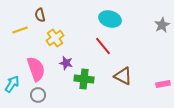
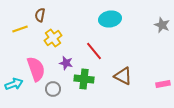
brown semicircle: rotated 24 degrees clockwise
cyan ellipse: rotated 25 degrees counterclockwise
gray star: rotated 21 degrees counterclockwise
yellow line: moved 1 px up
yellow cross: moved 2 px left
red line: moved 9 px left, 5 px down
cyan arrow: moved 2 px right; rotated 36 degrees clockwise
gray circle: moved 15 px right, 6 px up
